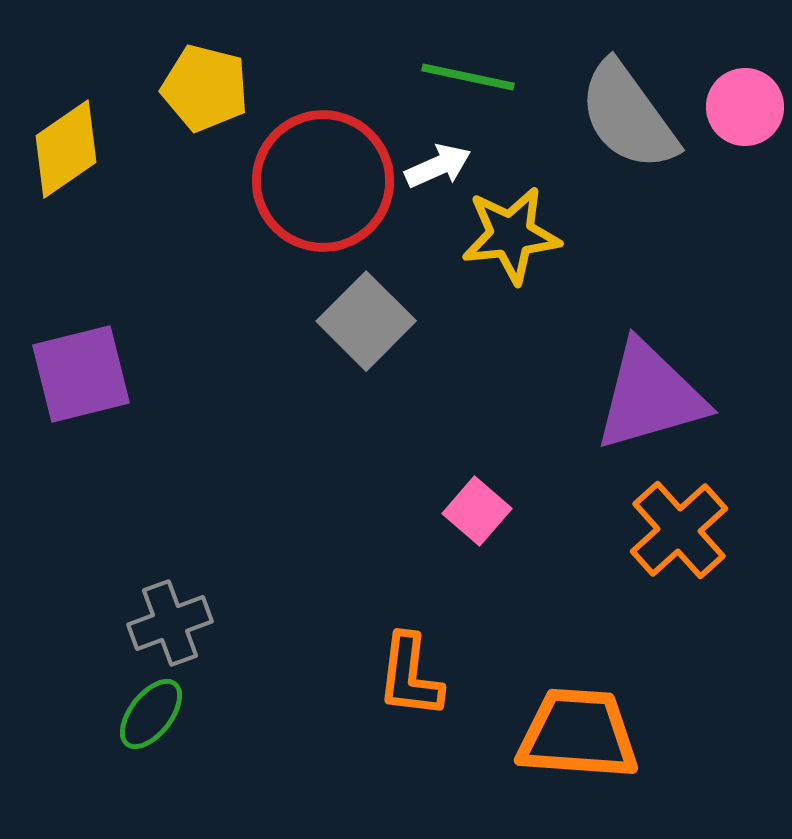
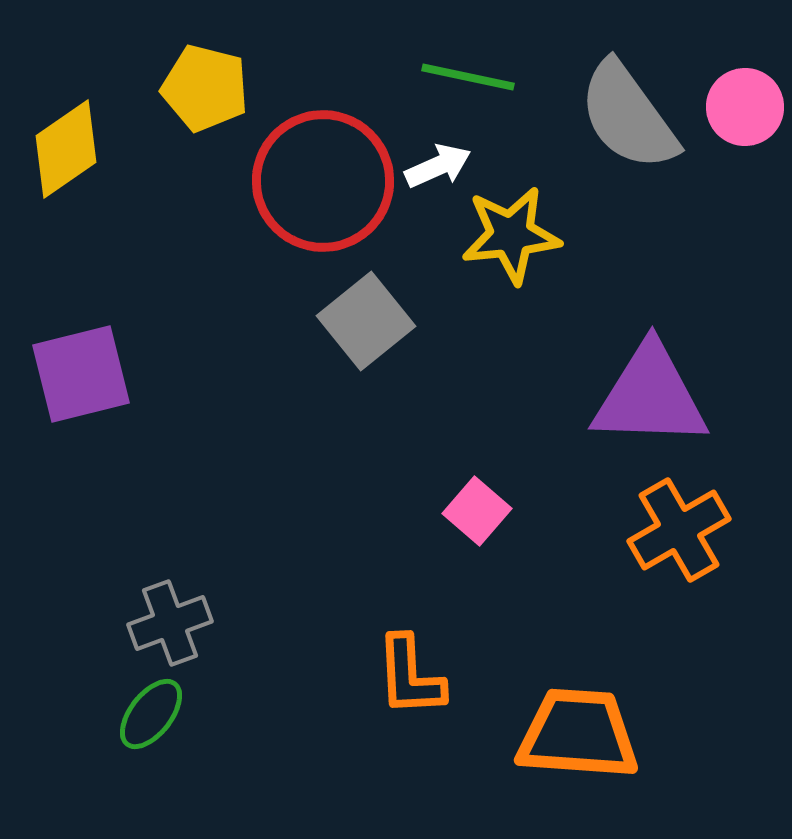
gray square: rotated 6 degrees clockwise
purple triangle: rotated 18 degrees clockwise
orange cross: rotated 12 degrees clockwise
orange L-shape: rotated 10 degrees counterclockwise
